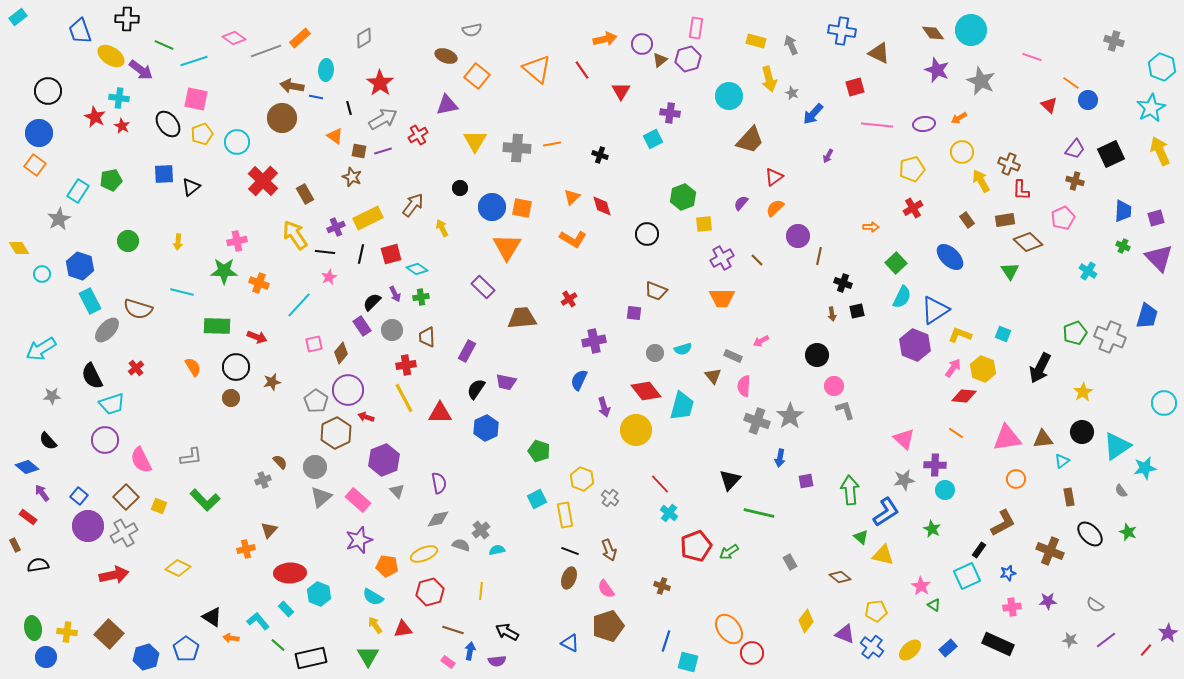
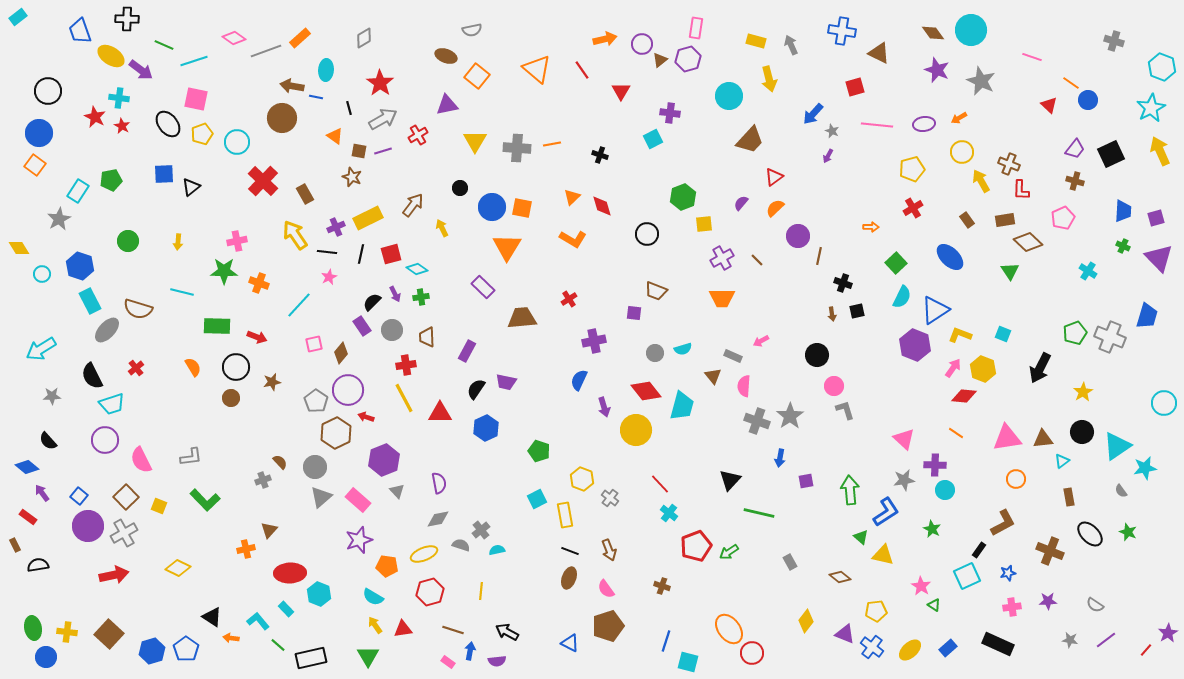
gray star at (792, 93): moved 40 px right, 38 px down
black line at (325, 252): moved 2 px right
blue hexagon at (146, 657): moved 6 px right, 6 px up
